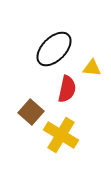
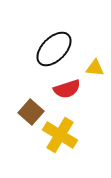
yellow triangle: moved 3 px right
red semicircle: rotated 60 degrees clockwise
yellow cross: moved 1 px left
